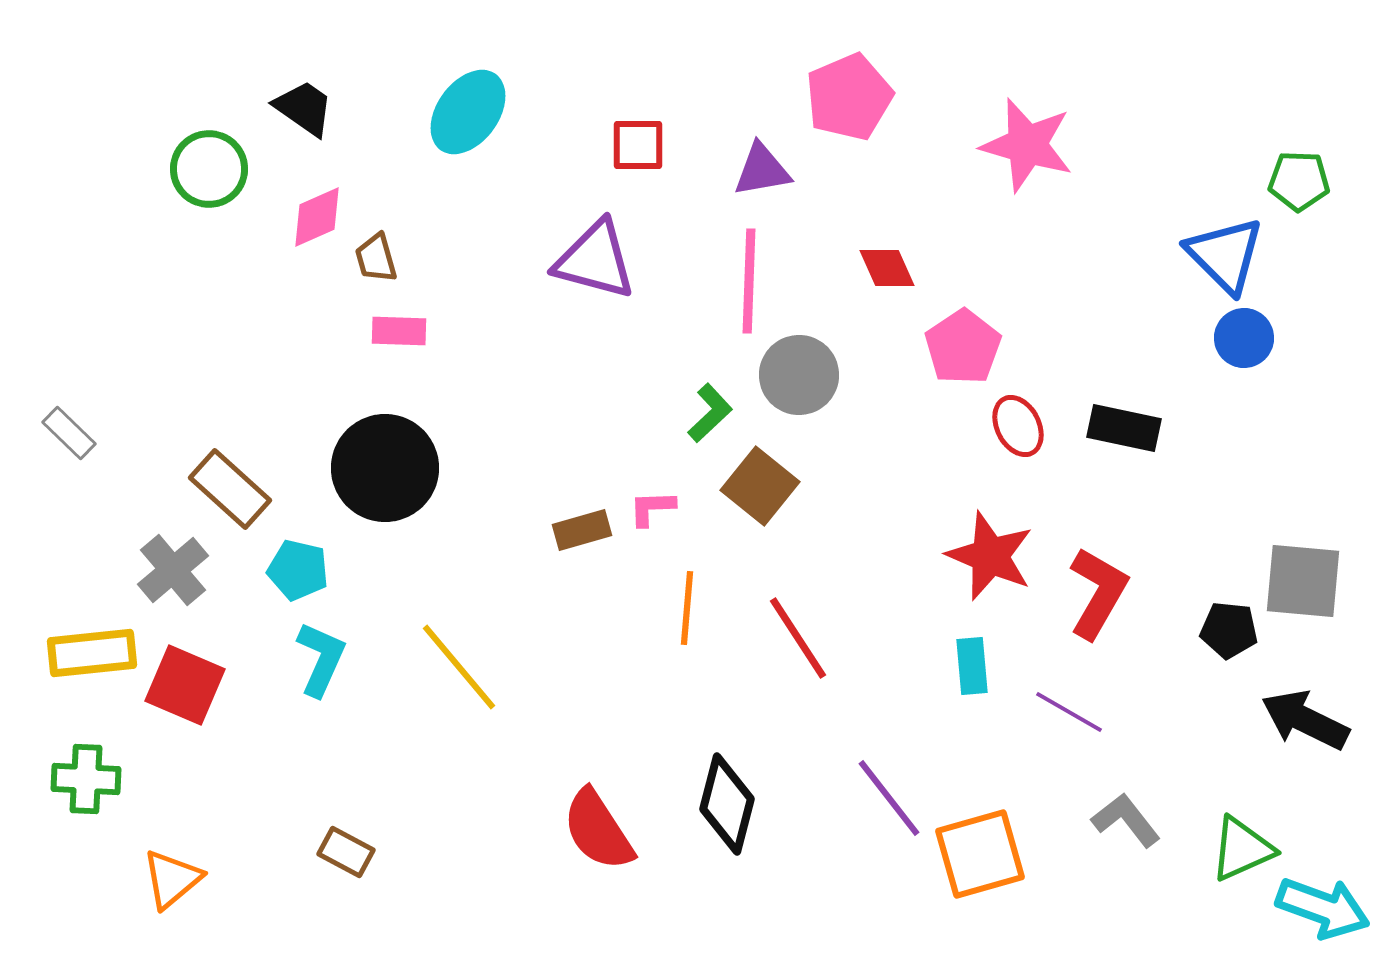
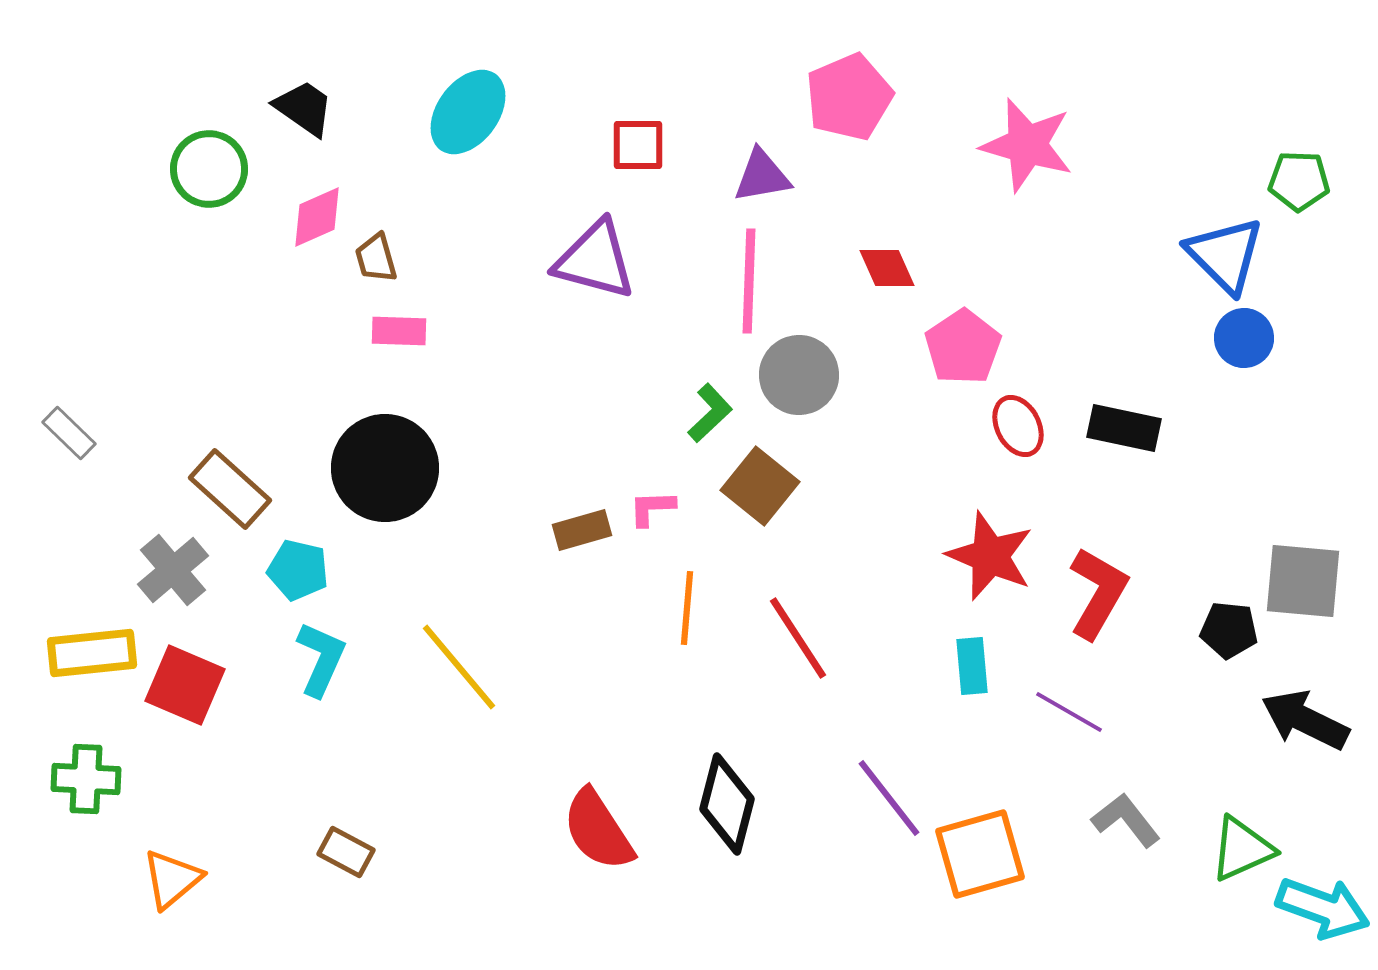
purple triangle at (762, 170): moved 6 px down
